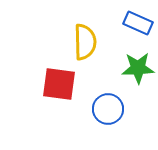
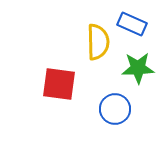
blue rectangle: moved 6 px left, 1 px down
yellow semicircle: moved 13 px right
blue circle: moved 7 px right
